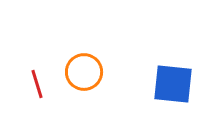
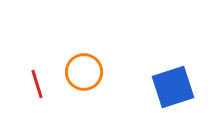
blue square: moved 3 px down; rotated 24 degrees counterclockwise
